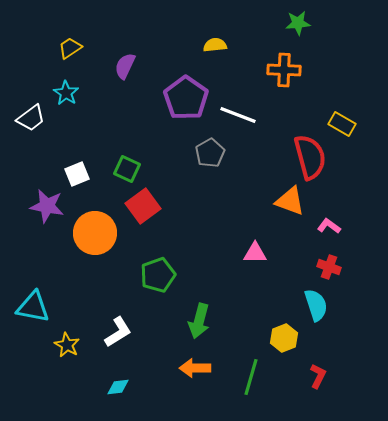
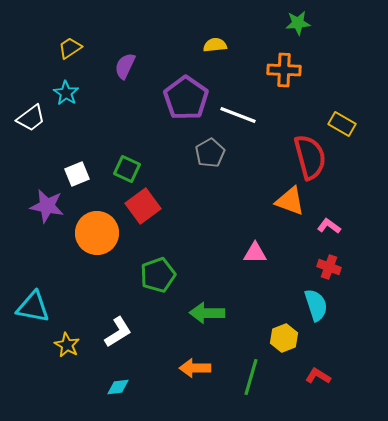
orange circle: moved 2 px right
green arrow: moved 8 px right, 8 px up; rotated 76 degrees clockwise
red L-shape: rotated 85 degrees counterclockwise
